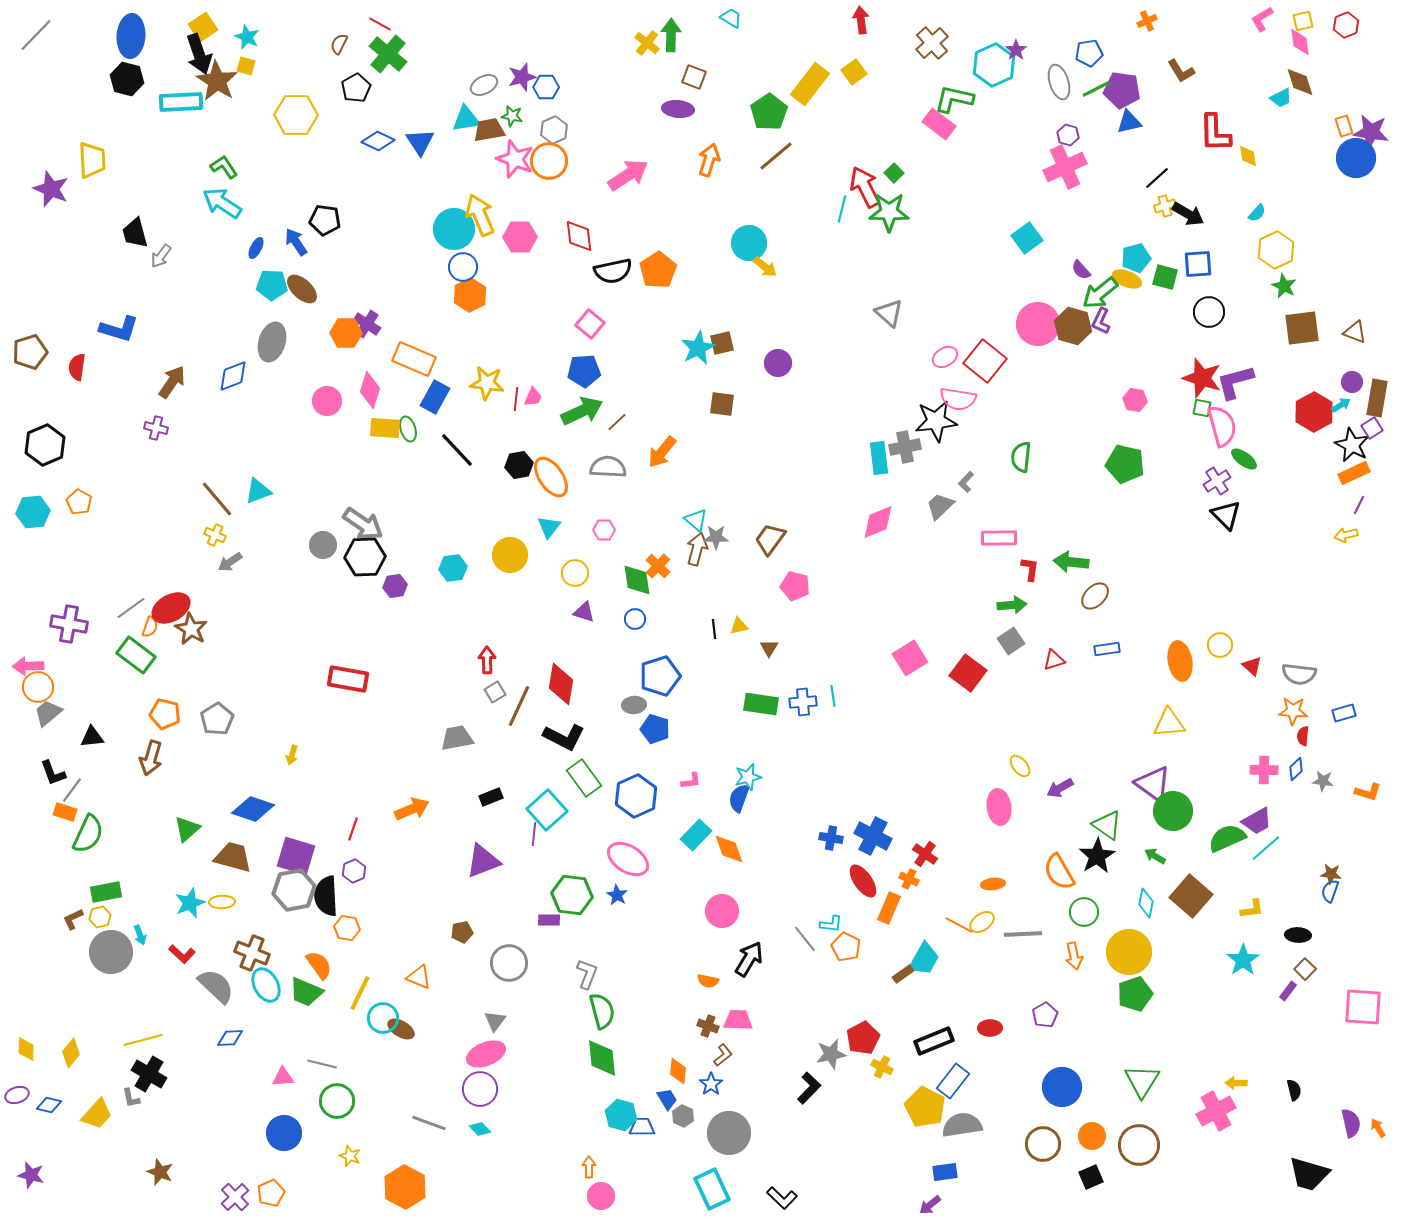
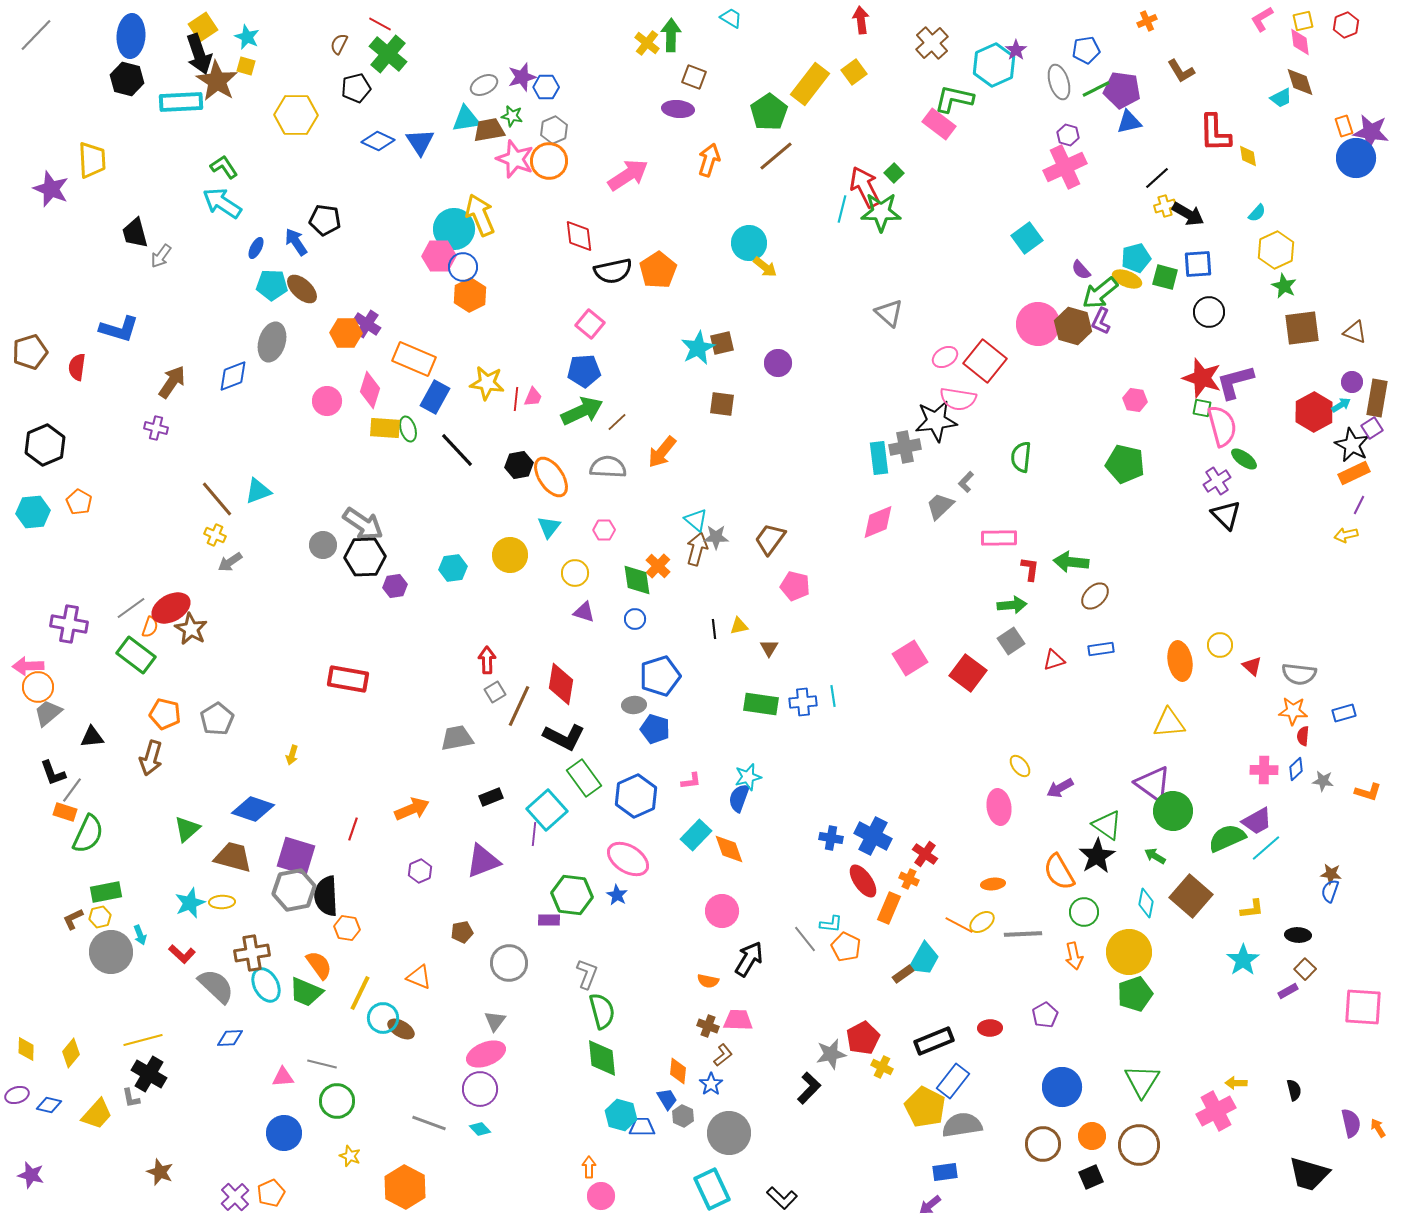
blue pentagon at (1089, 53): moved 3 px left, 3 px up
black pentagon at (356, 88): rotated 16 degrees clockwise
green star at (889, 212): moved 8 px left
pink hexagon at (520, 237): moved 81 px left, 19 px down
blue rectangle at (1107, 649): moved 6 px left
purple hexagon at (354, 871): moved 66 px right
brown cross at (252, 953): rotated 32 degrees counterclockwise
purple rectangle at (1288, 991): rotated 24 degrees clockwise
